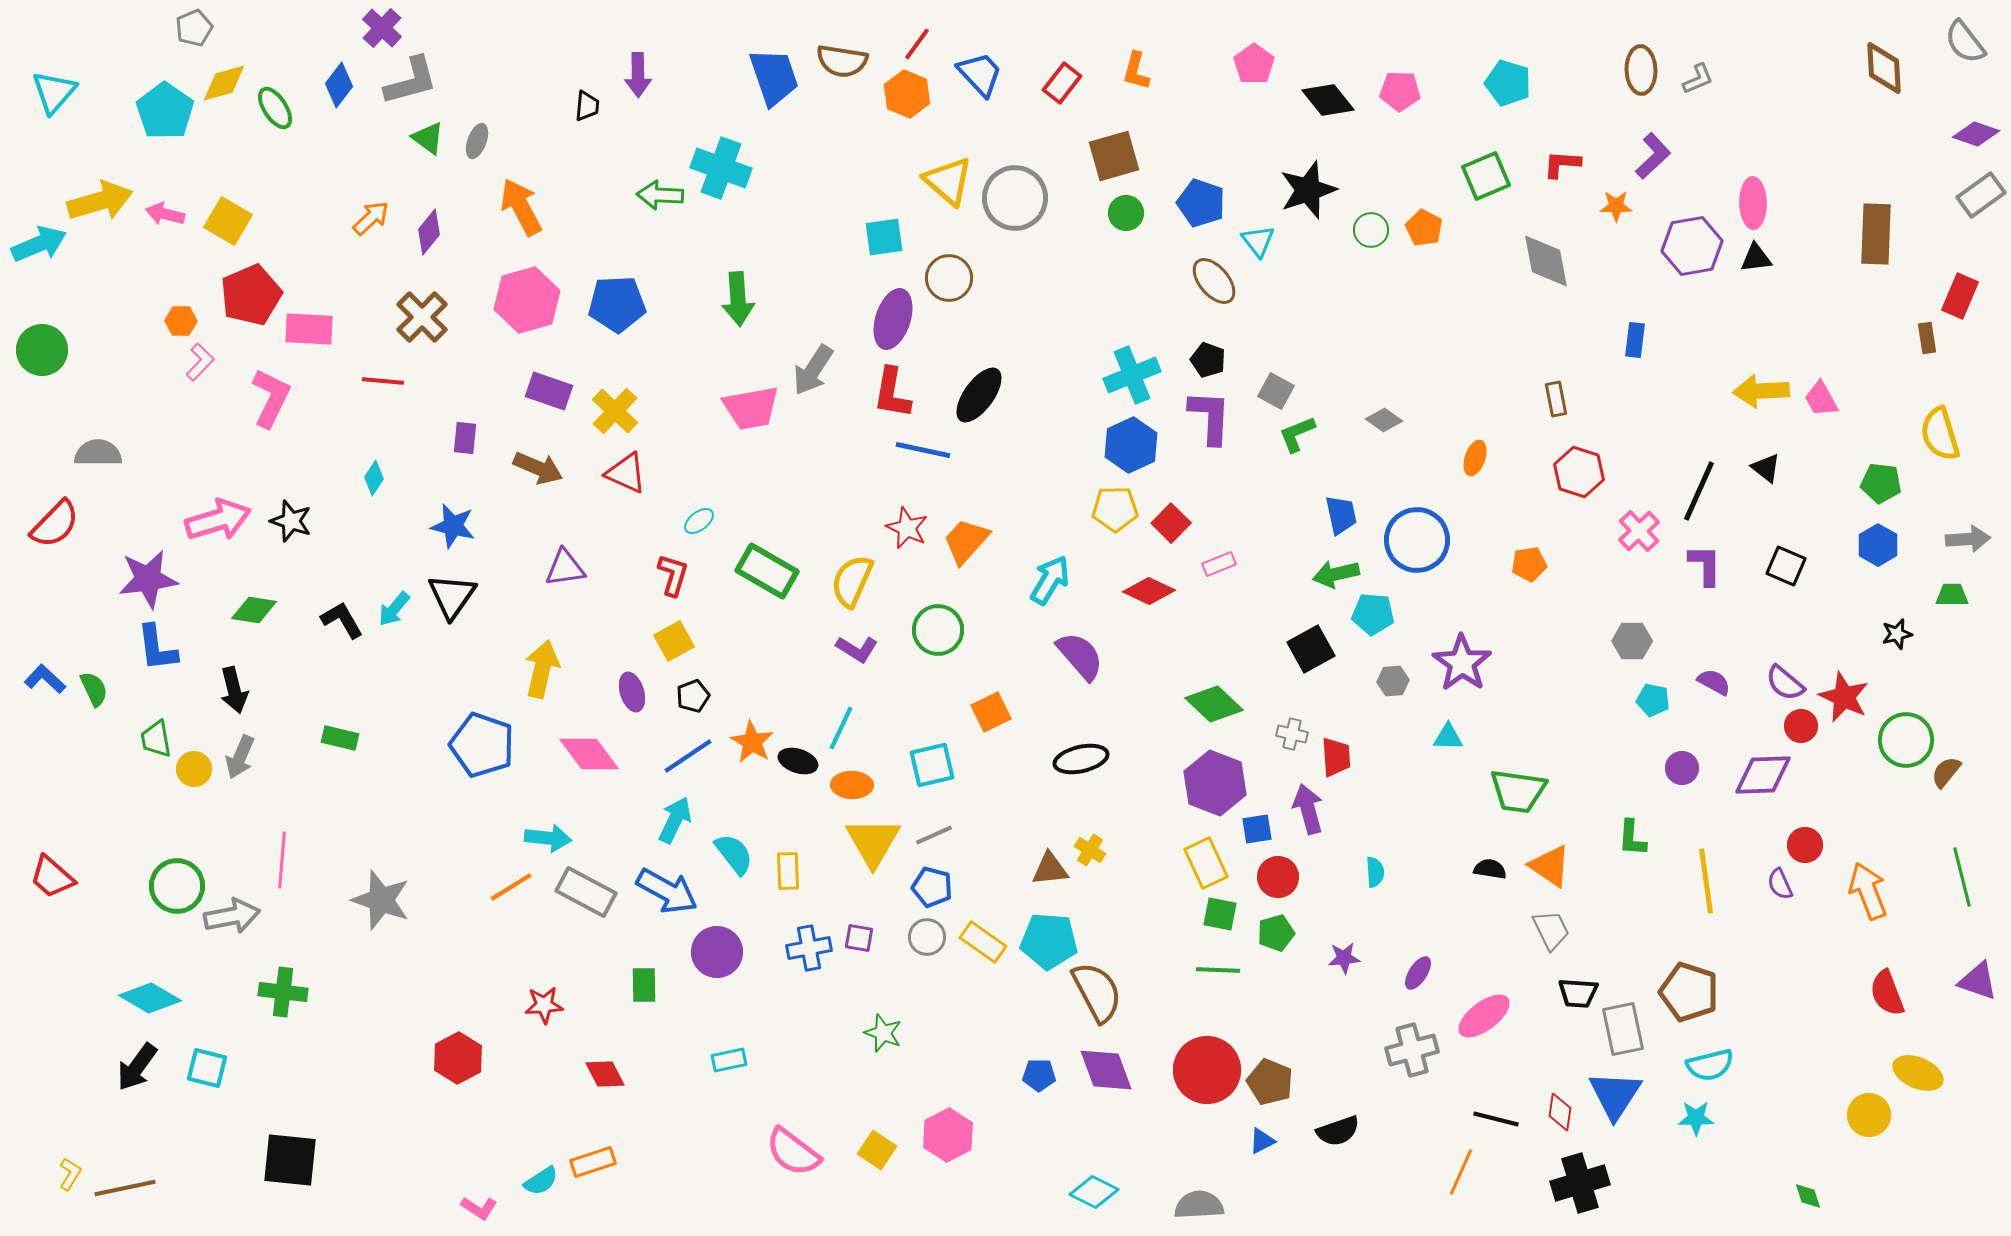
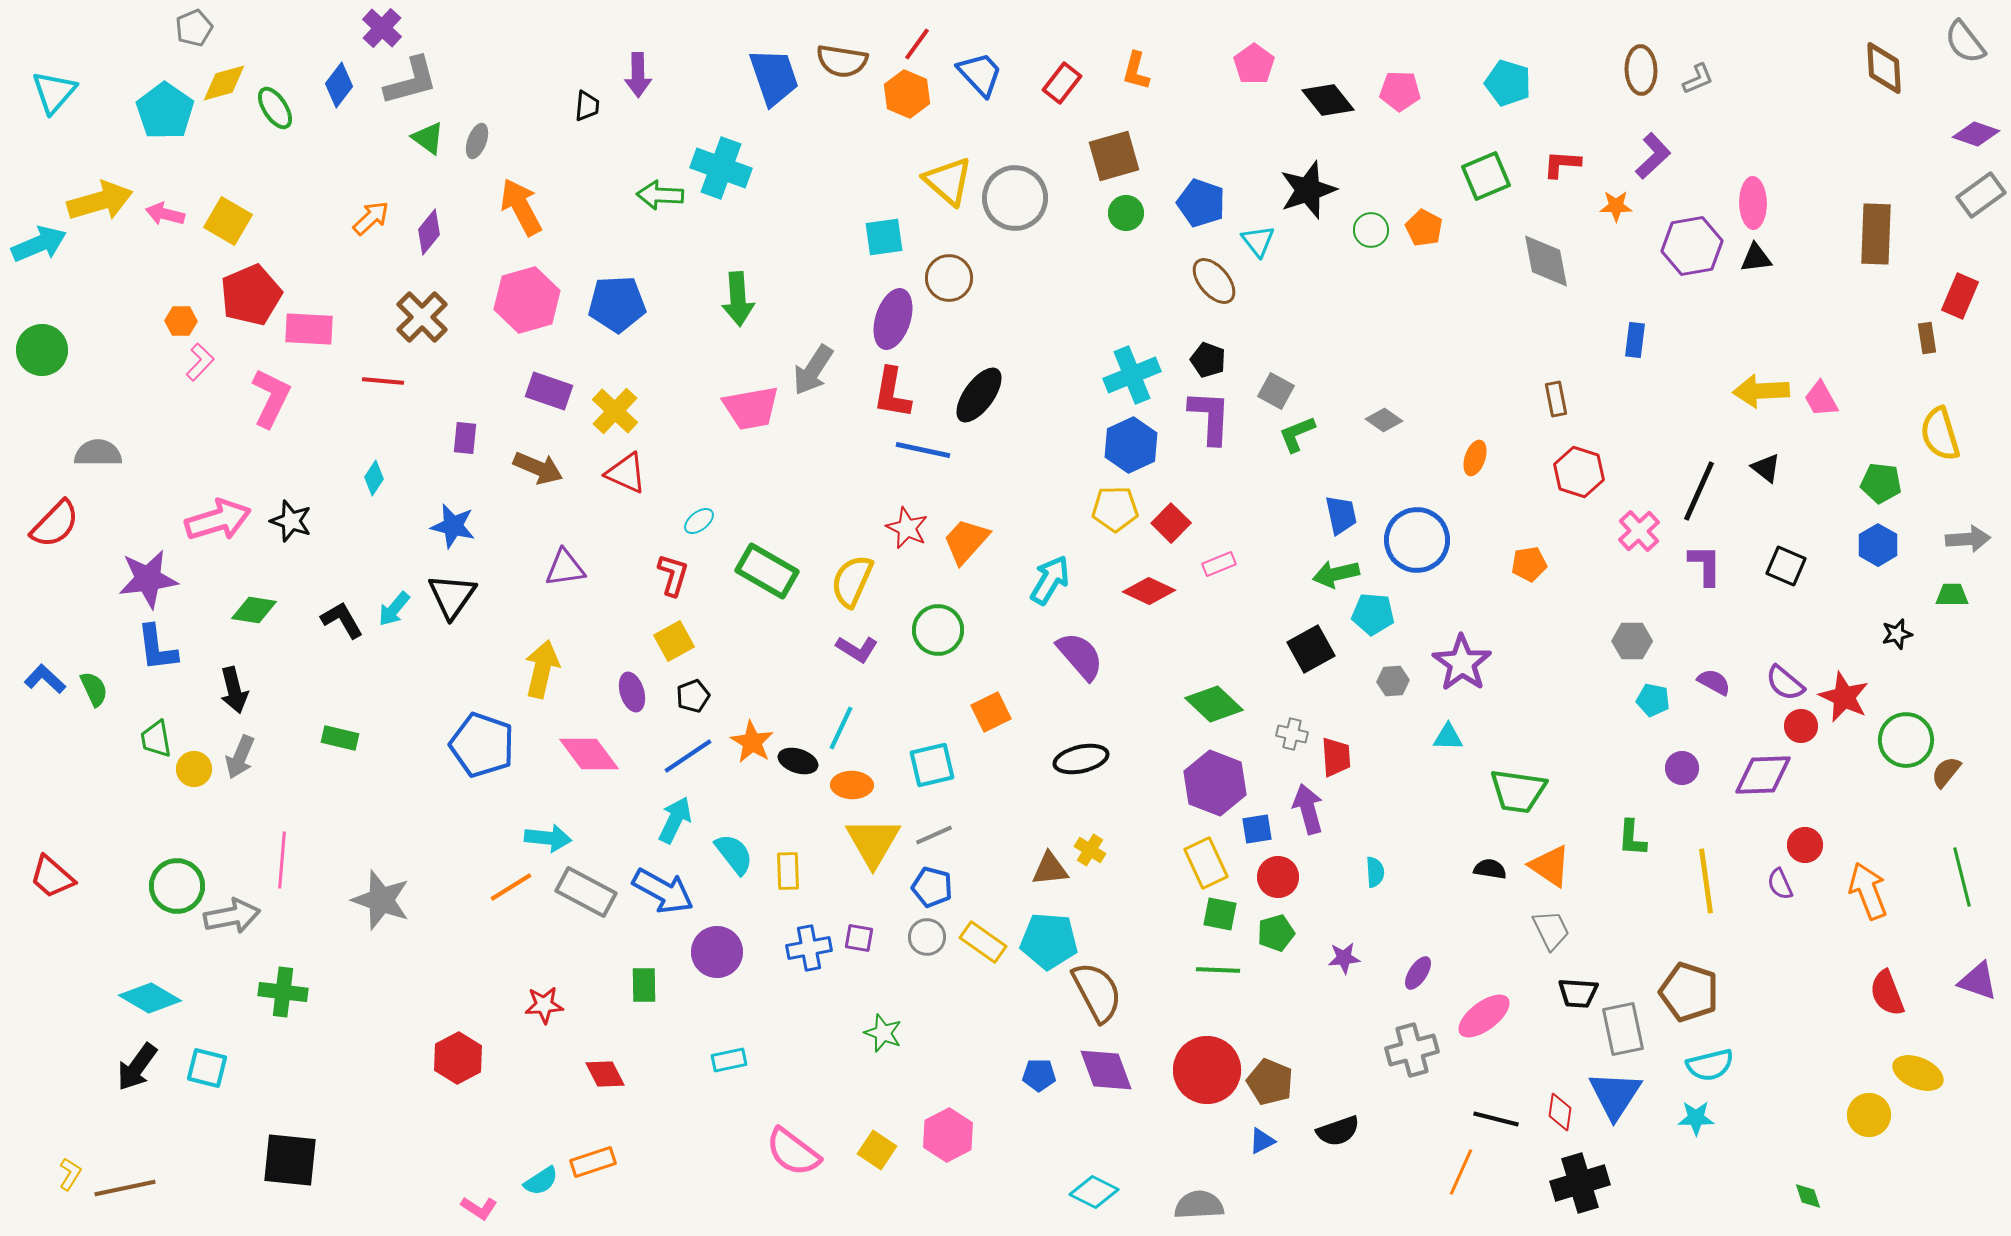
blue arrow at (667, 891): moved 4 px left
